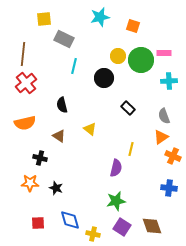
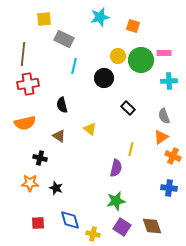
red cross: moved 2 px right, 1 px down; rotated 30 degrees clockwise
